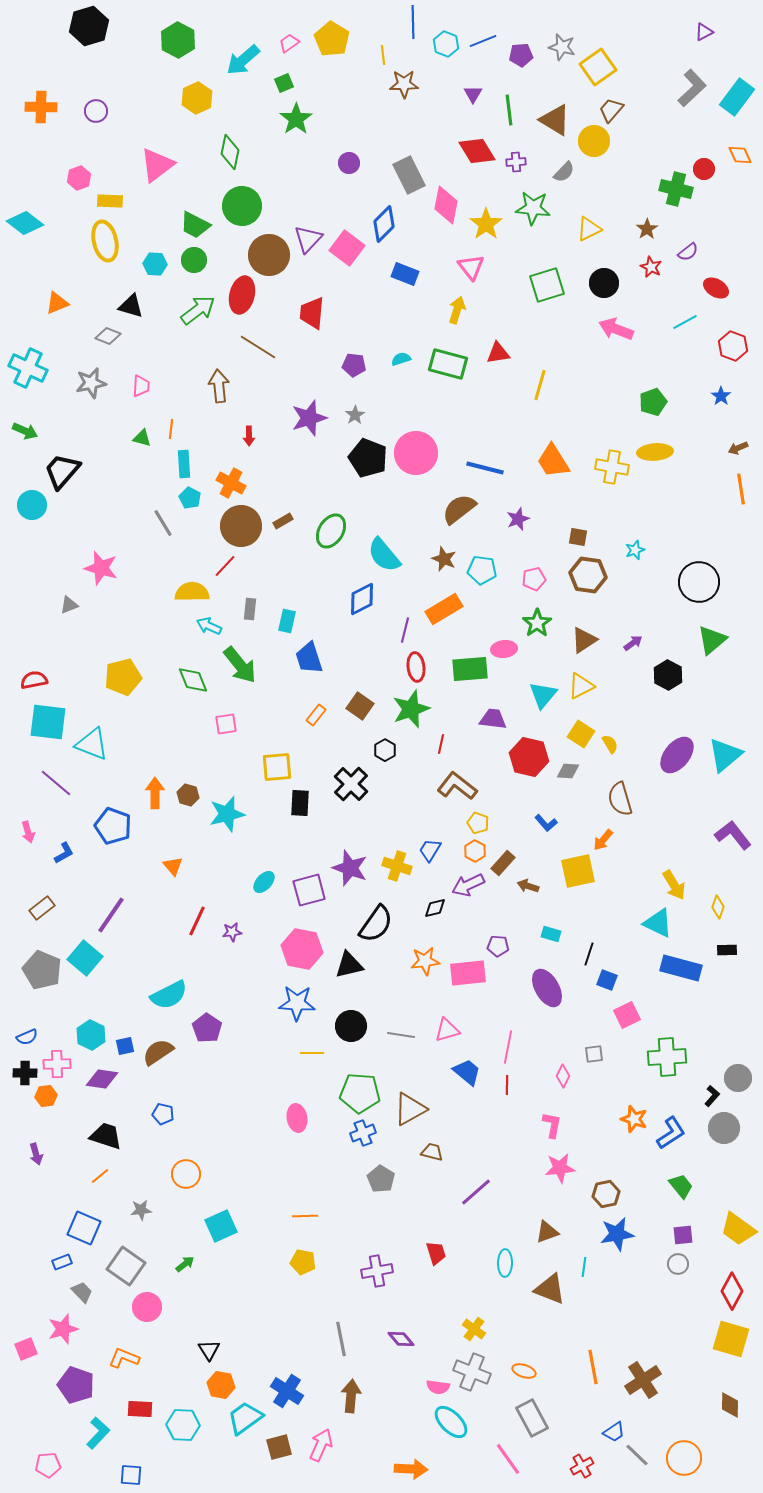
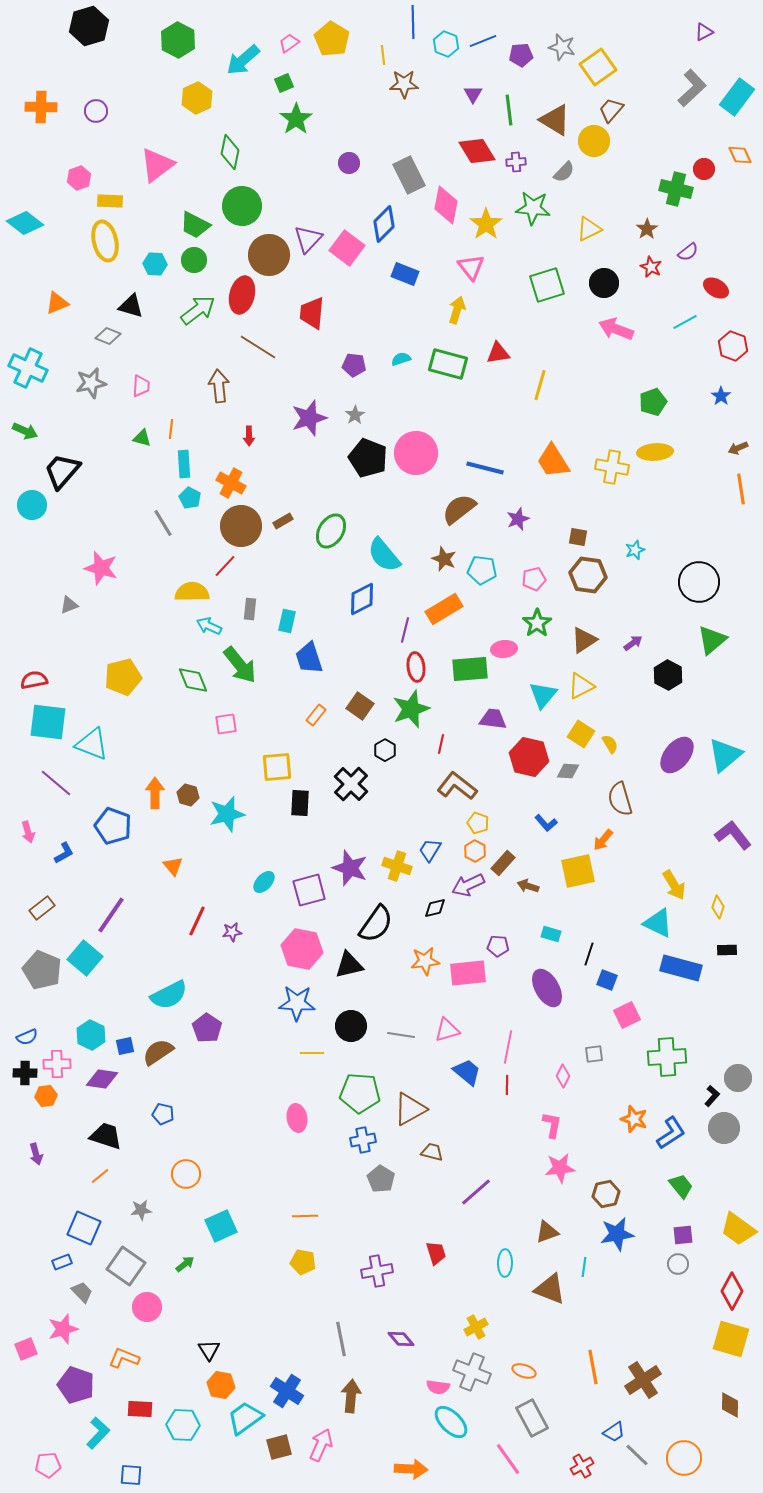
blue cross at (363, 1133): moved 7 px down; rotated 10 degrees clockwise
yellow cross at (474, 1329): moved 2 px right, 2 px up; rotated 25 degrees clockwise
